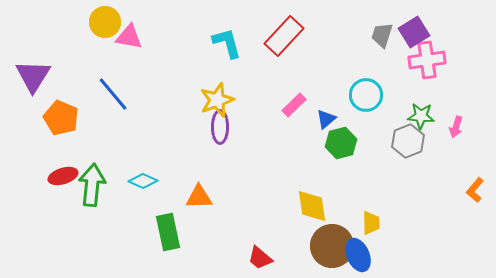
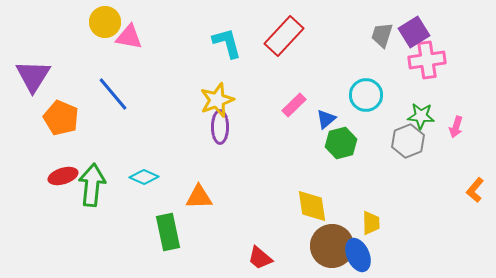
cyan diamond: moved 1 px right, 4 px up
